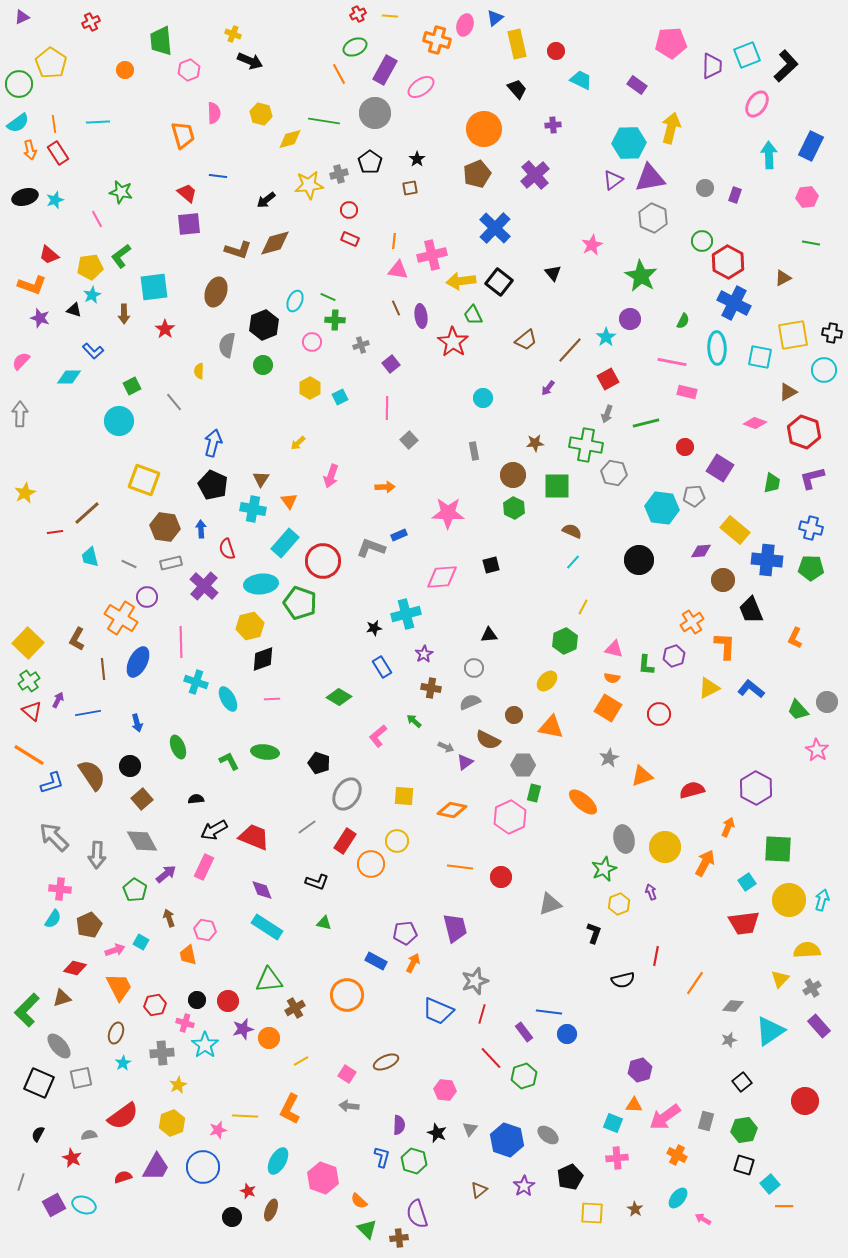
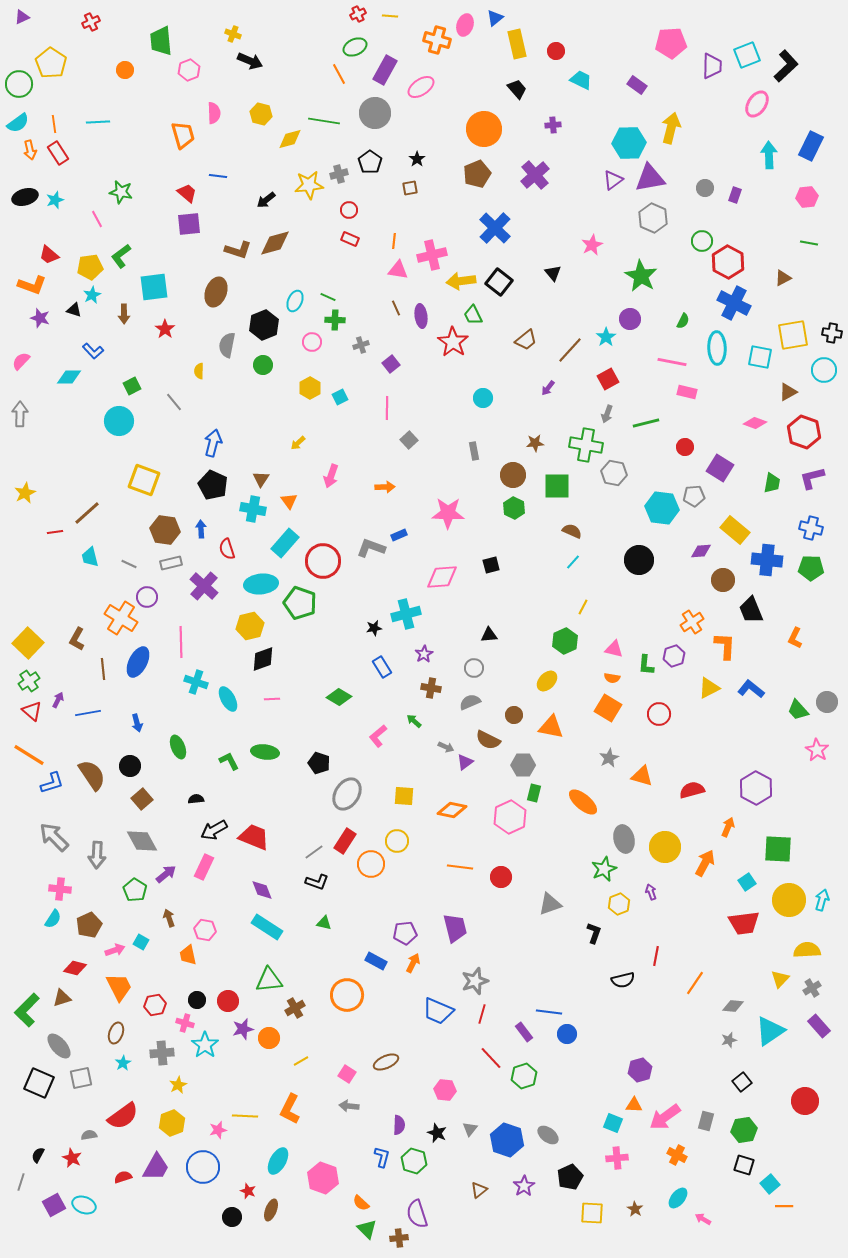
green line at (811, 243): moved 2 px left
brown hexagon at (165, 527): moved 3 px down
orange triangle at (642, 776): rotated 35 degrees clockwise
gray line at (307, 827): moved 7 px right, 25 px down
black semicircle at (38, 1134): moved 21 px down
orange semicircle at (359, 1201): moved 2 px right, 2 px down
